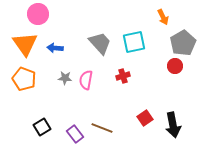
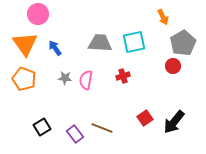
gray trapezoid: rotated 45 degrees counterclockwise
blue arrow: rotated 49 degrees clockwise
red circle: moved 2 px left
black arrow: moved 1 px right, 3 px up; rotated 50 degrees clockwise
